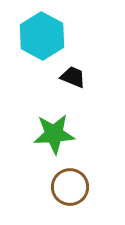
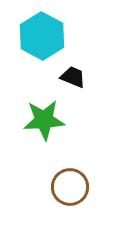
green star: moved 10 px left, 14 px up
